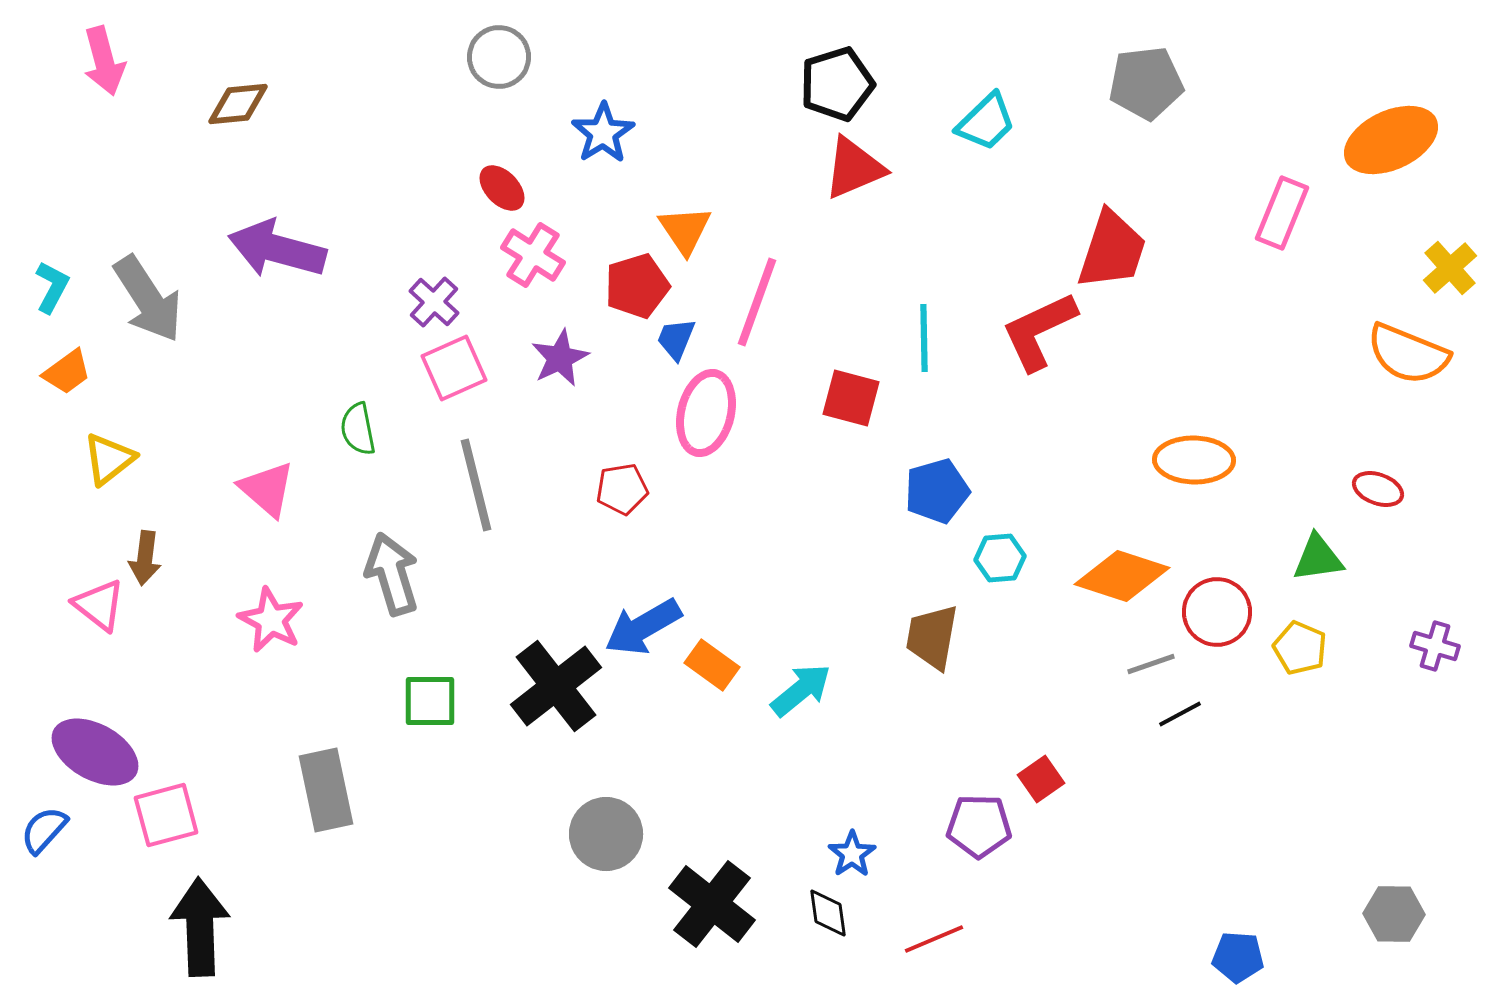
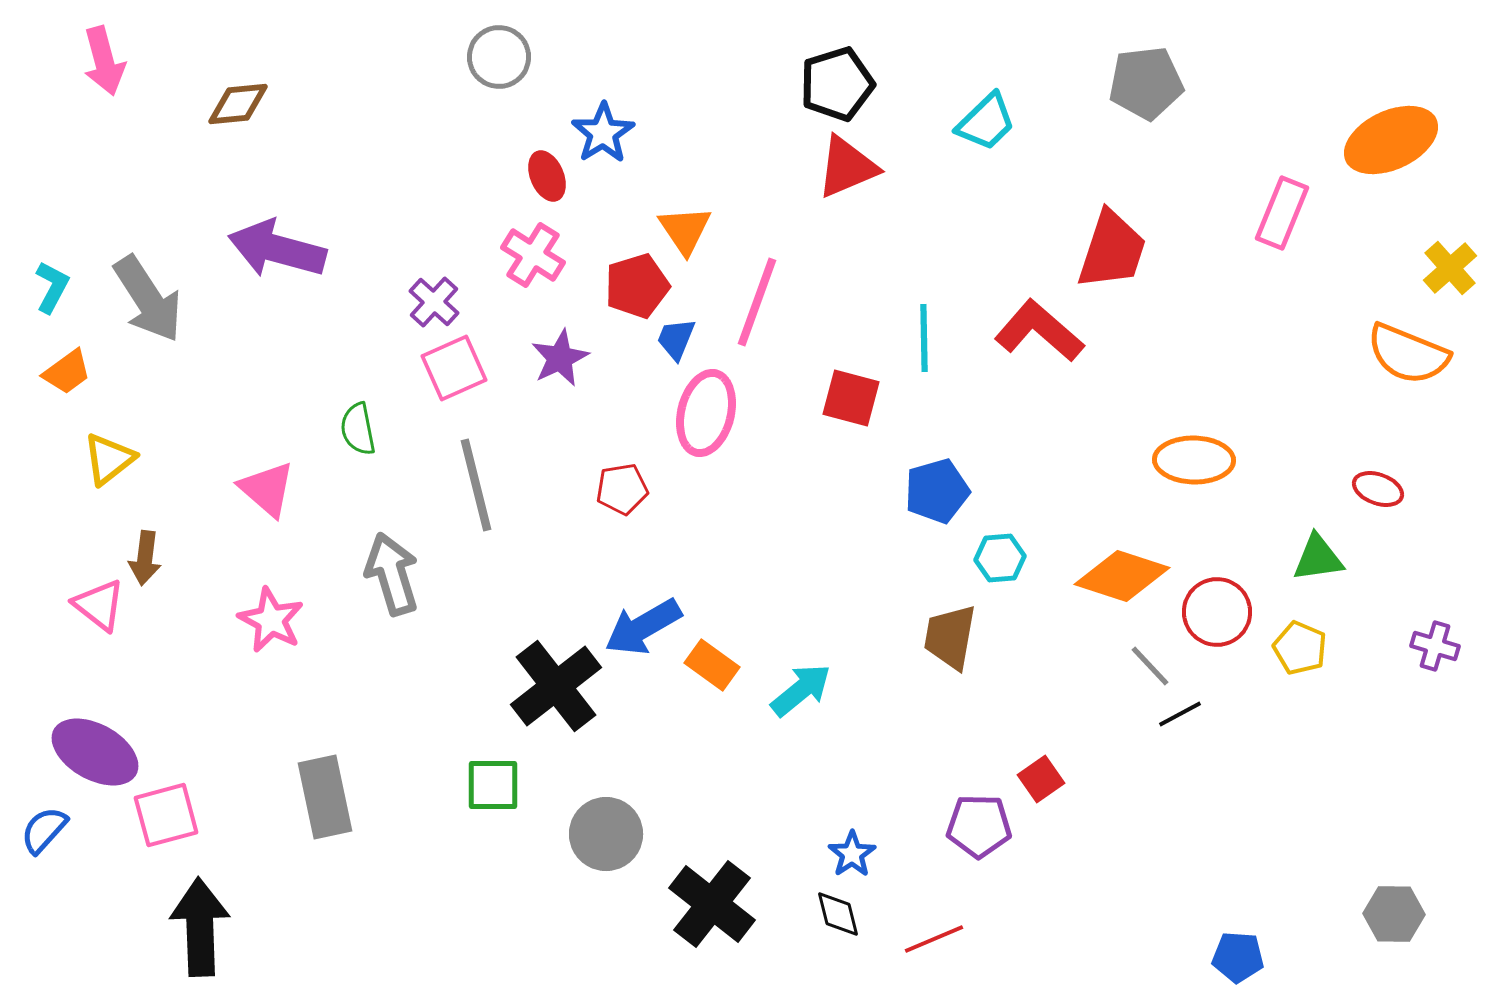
red triangle at (854, 168): moved 7 px left, 1 px up
red ellipse at (502, 188): moved 45 px right, 12 px up; rotated 21 degrees clockwise
red L-shape at (1039, 331): rotated 66 degrees clockwise
brown trapezoid at (932, 637): moved 18 px right
gray line at (1151, 664): moved 1 px left, 2 px down; rotated 66 degrees clockwise
green square at (430, 701): moved 63 px right, 84 px down
gray rectangle at (326, 790): moved 1 px left, 7 px down
black diamond at (828, 913): moved 10 px right, 1 px down; rotated 6 degrees counterclockwise
